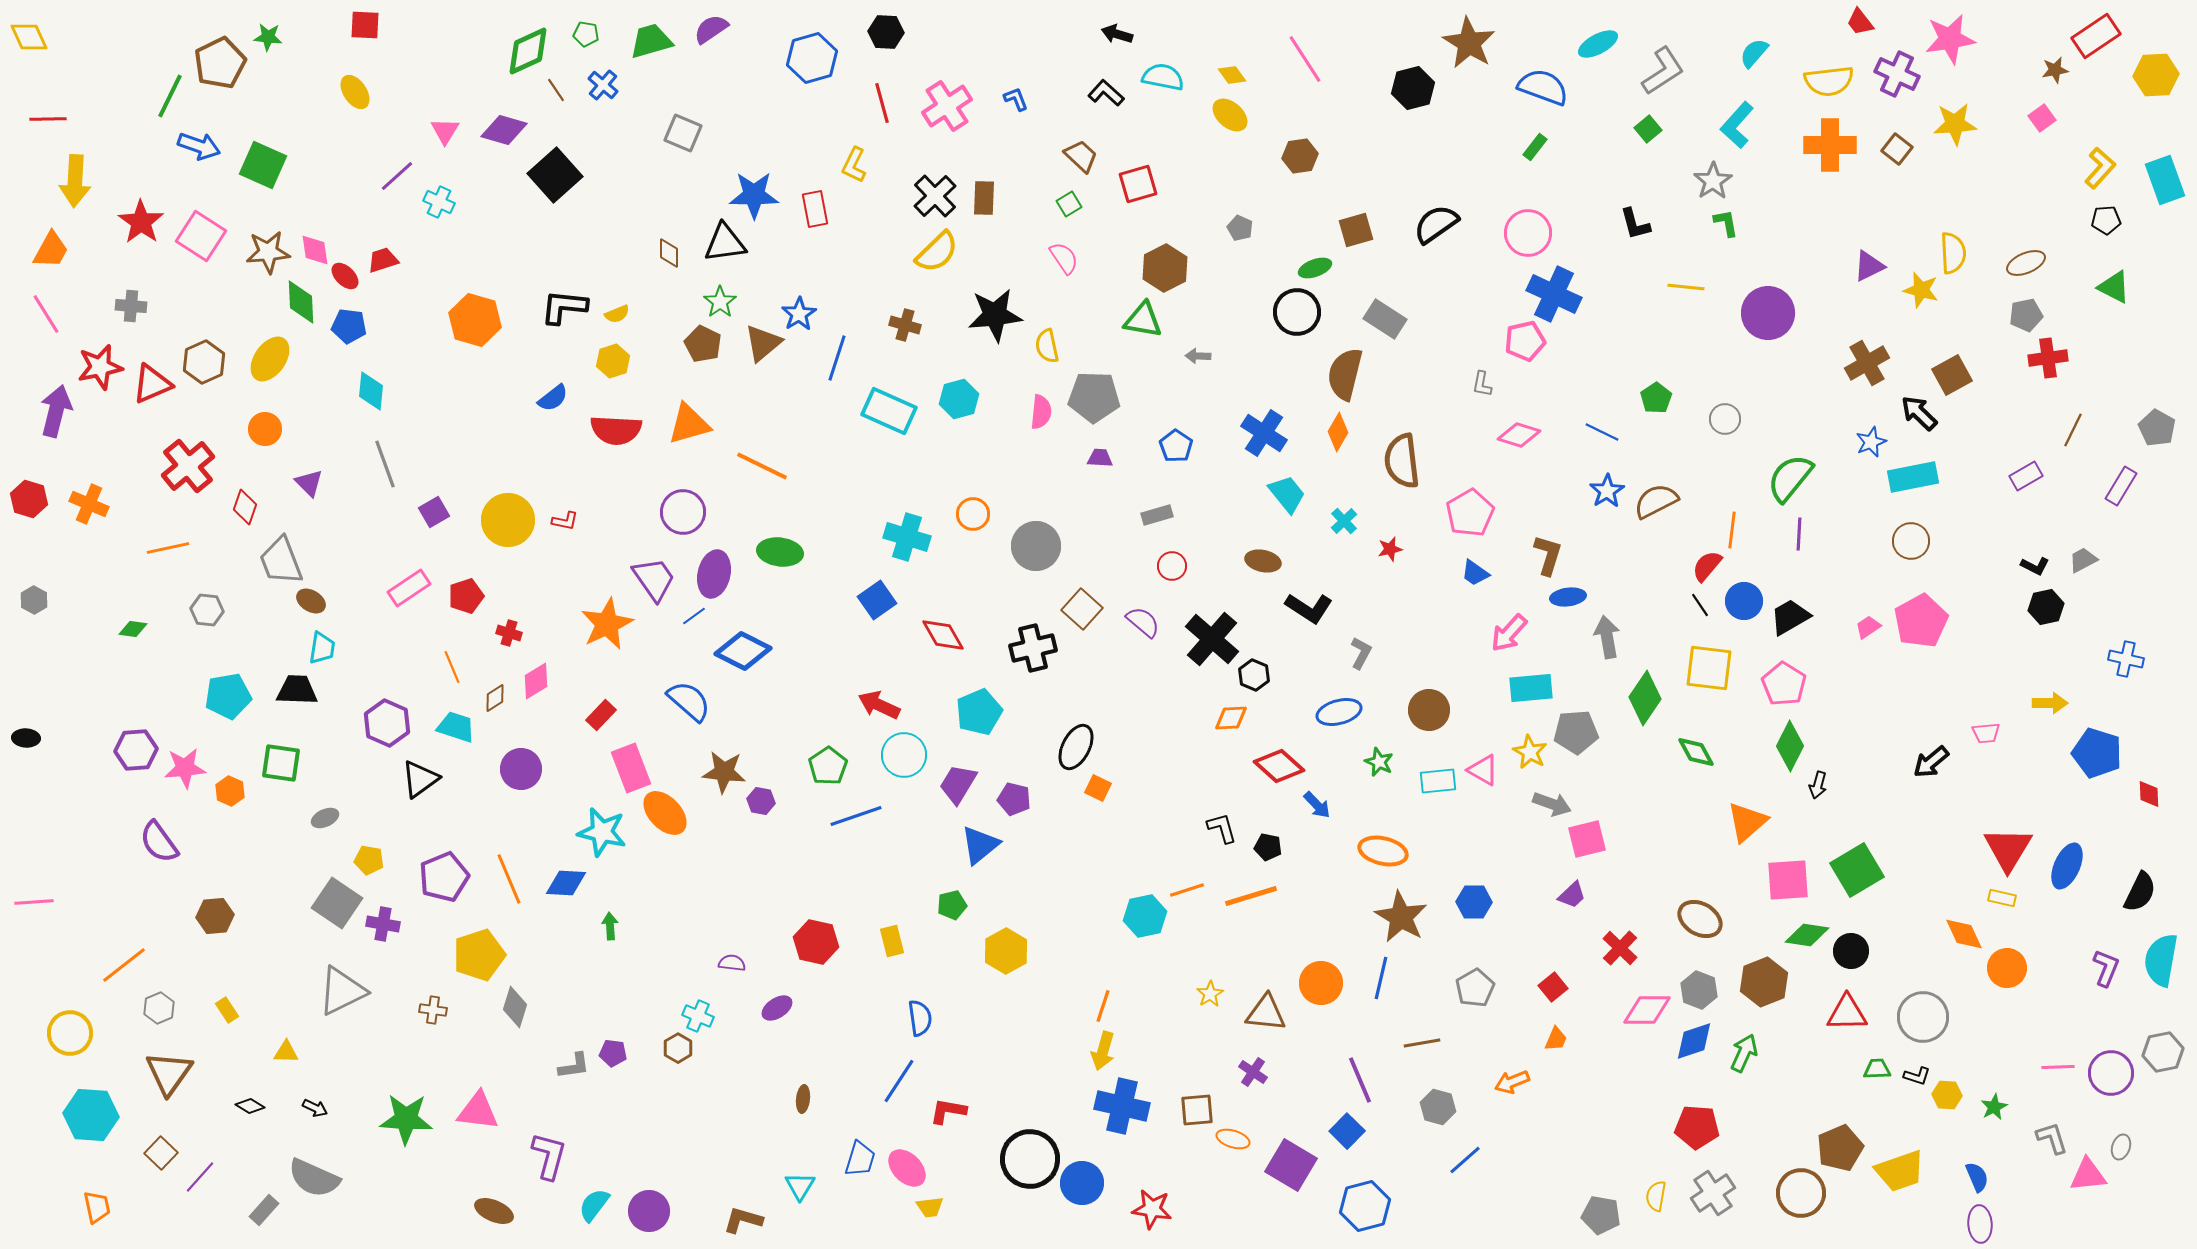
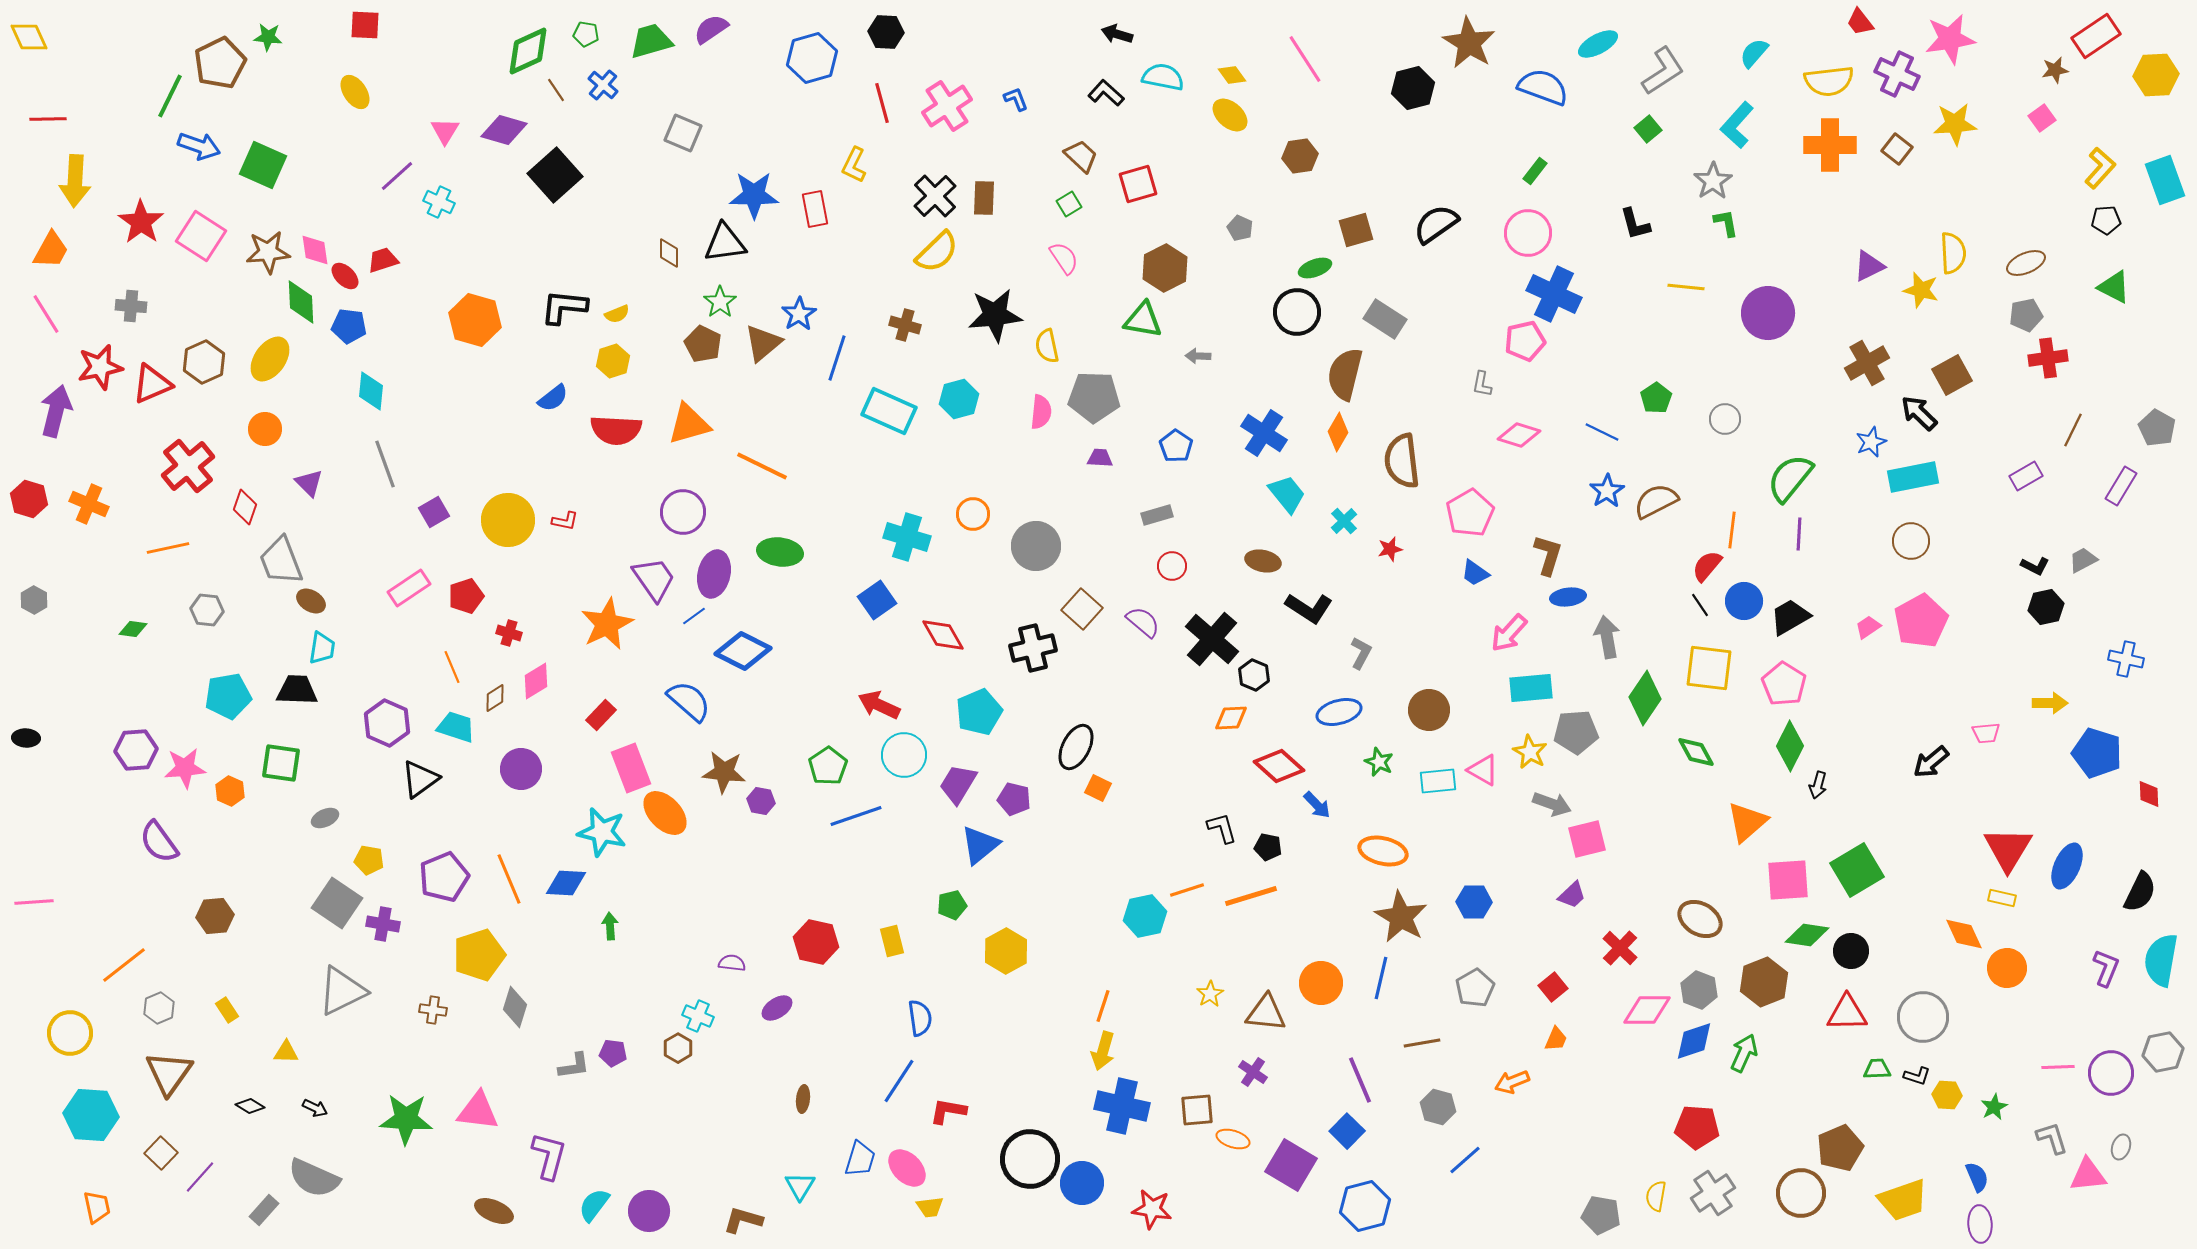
green rectangle at (1535, 147): moved 24 px down
yellow trapezoid at (1900, 1171): moved 3 px right, 29 px down
